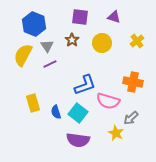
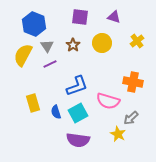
brown star: moved 1 px right, 5 px down
blue L-shape: moved 8 px left, 1 px down
cyan square: rotated 24 degrees clockwise
yellow star: moved 2 px right, 1 px down
